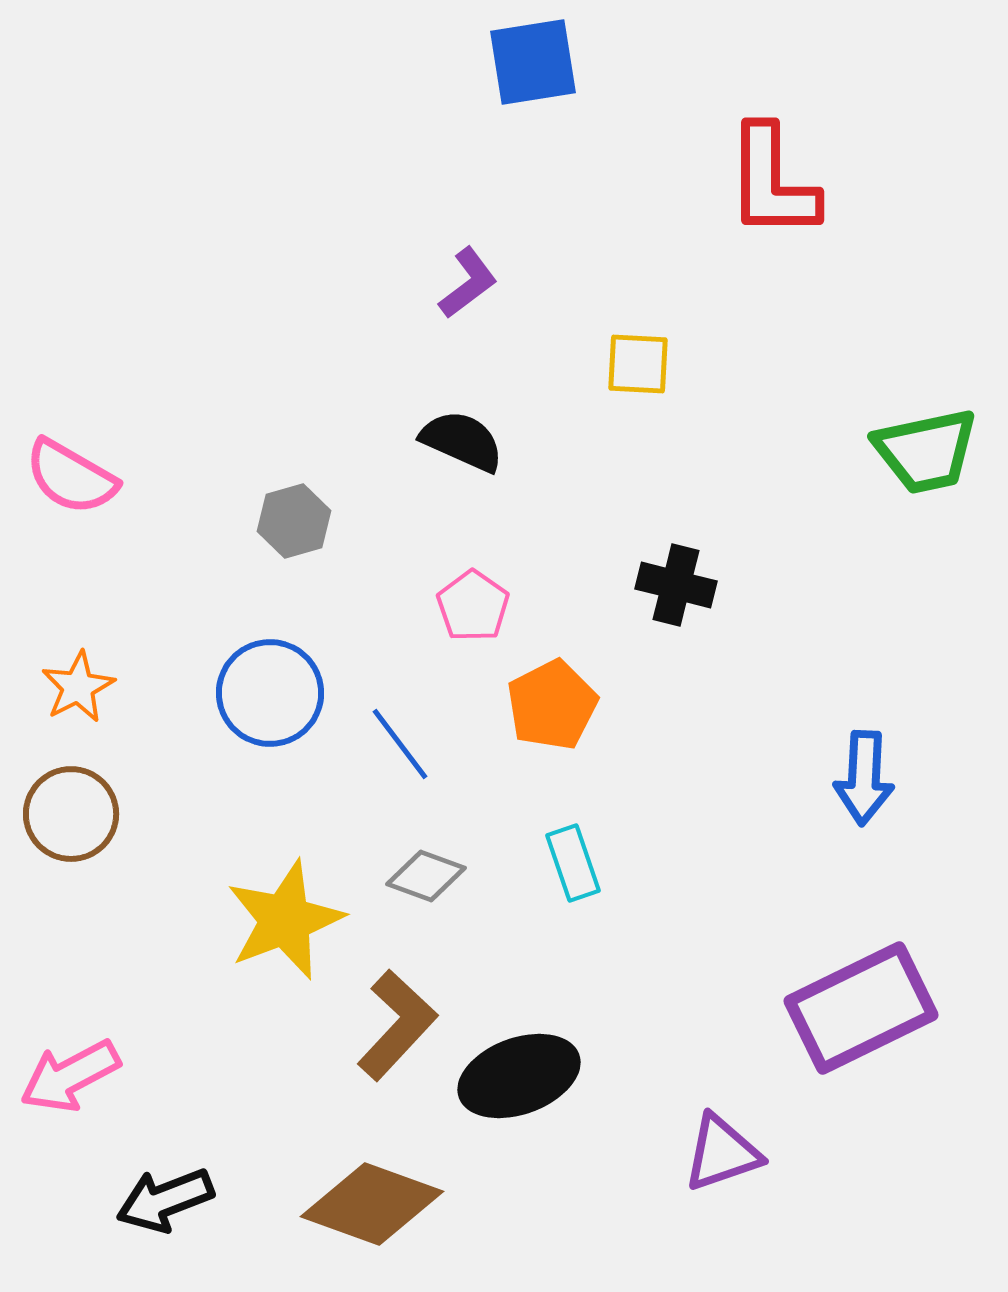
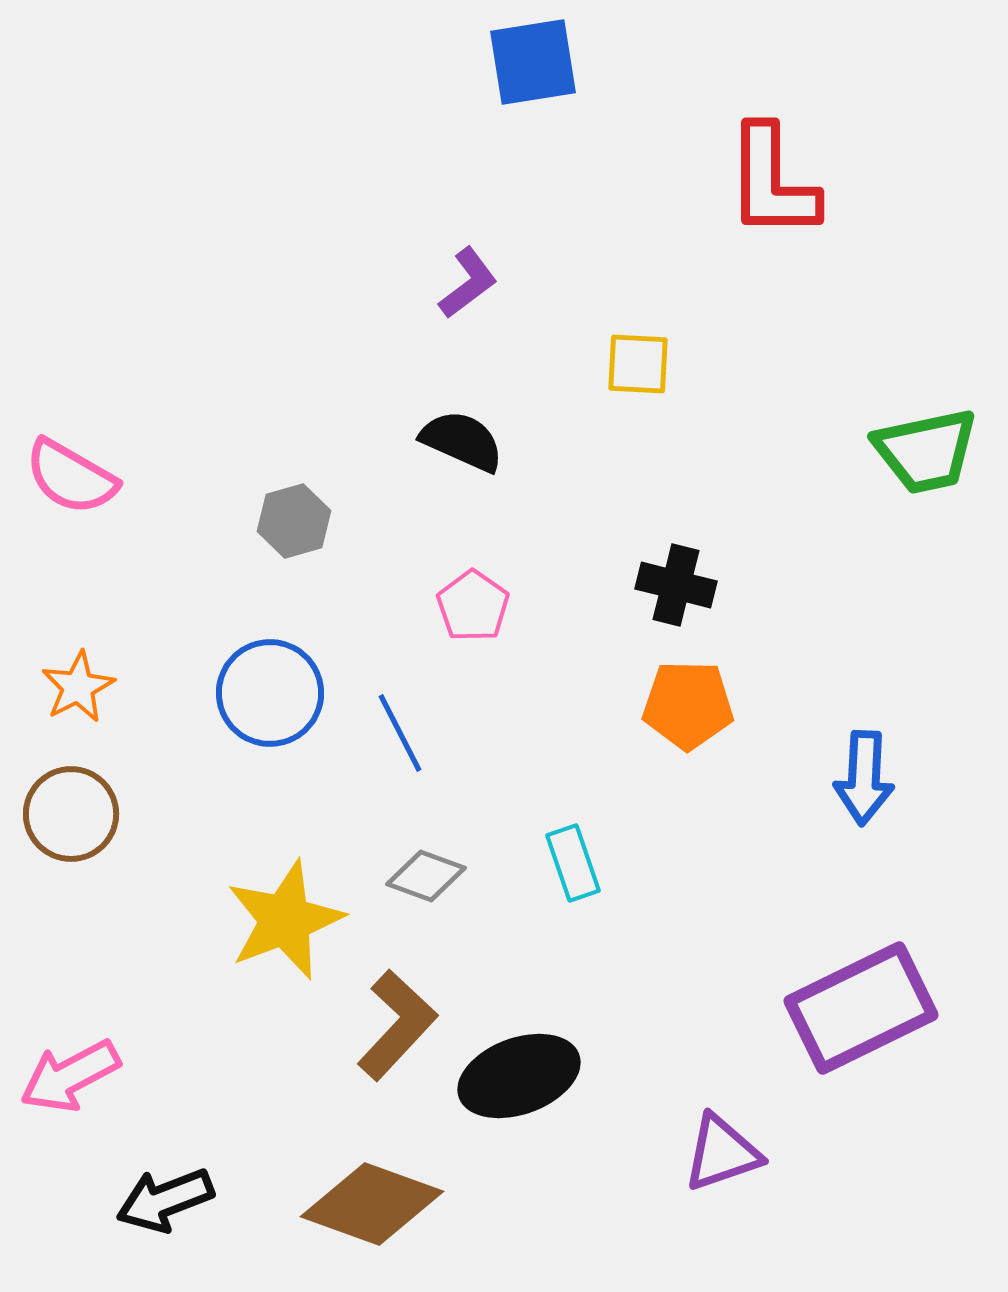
orange pentagon: moved 136 px right; rotated 28 degrees clockwise
blue line: moved 11 px up; rotated 10 degrees clockwise
